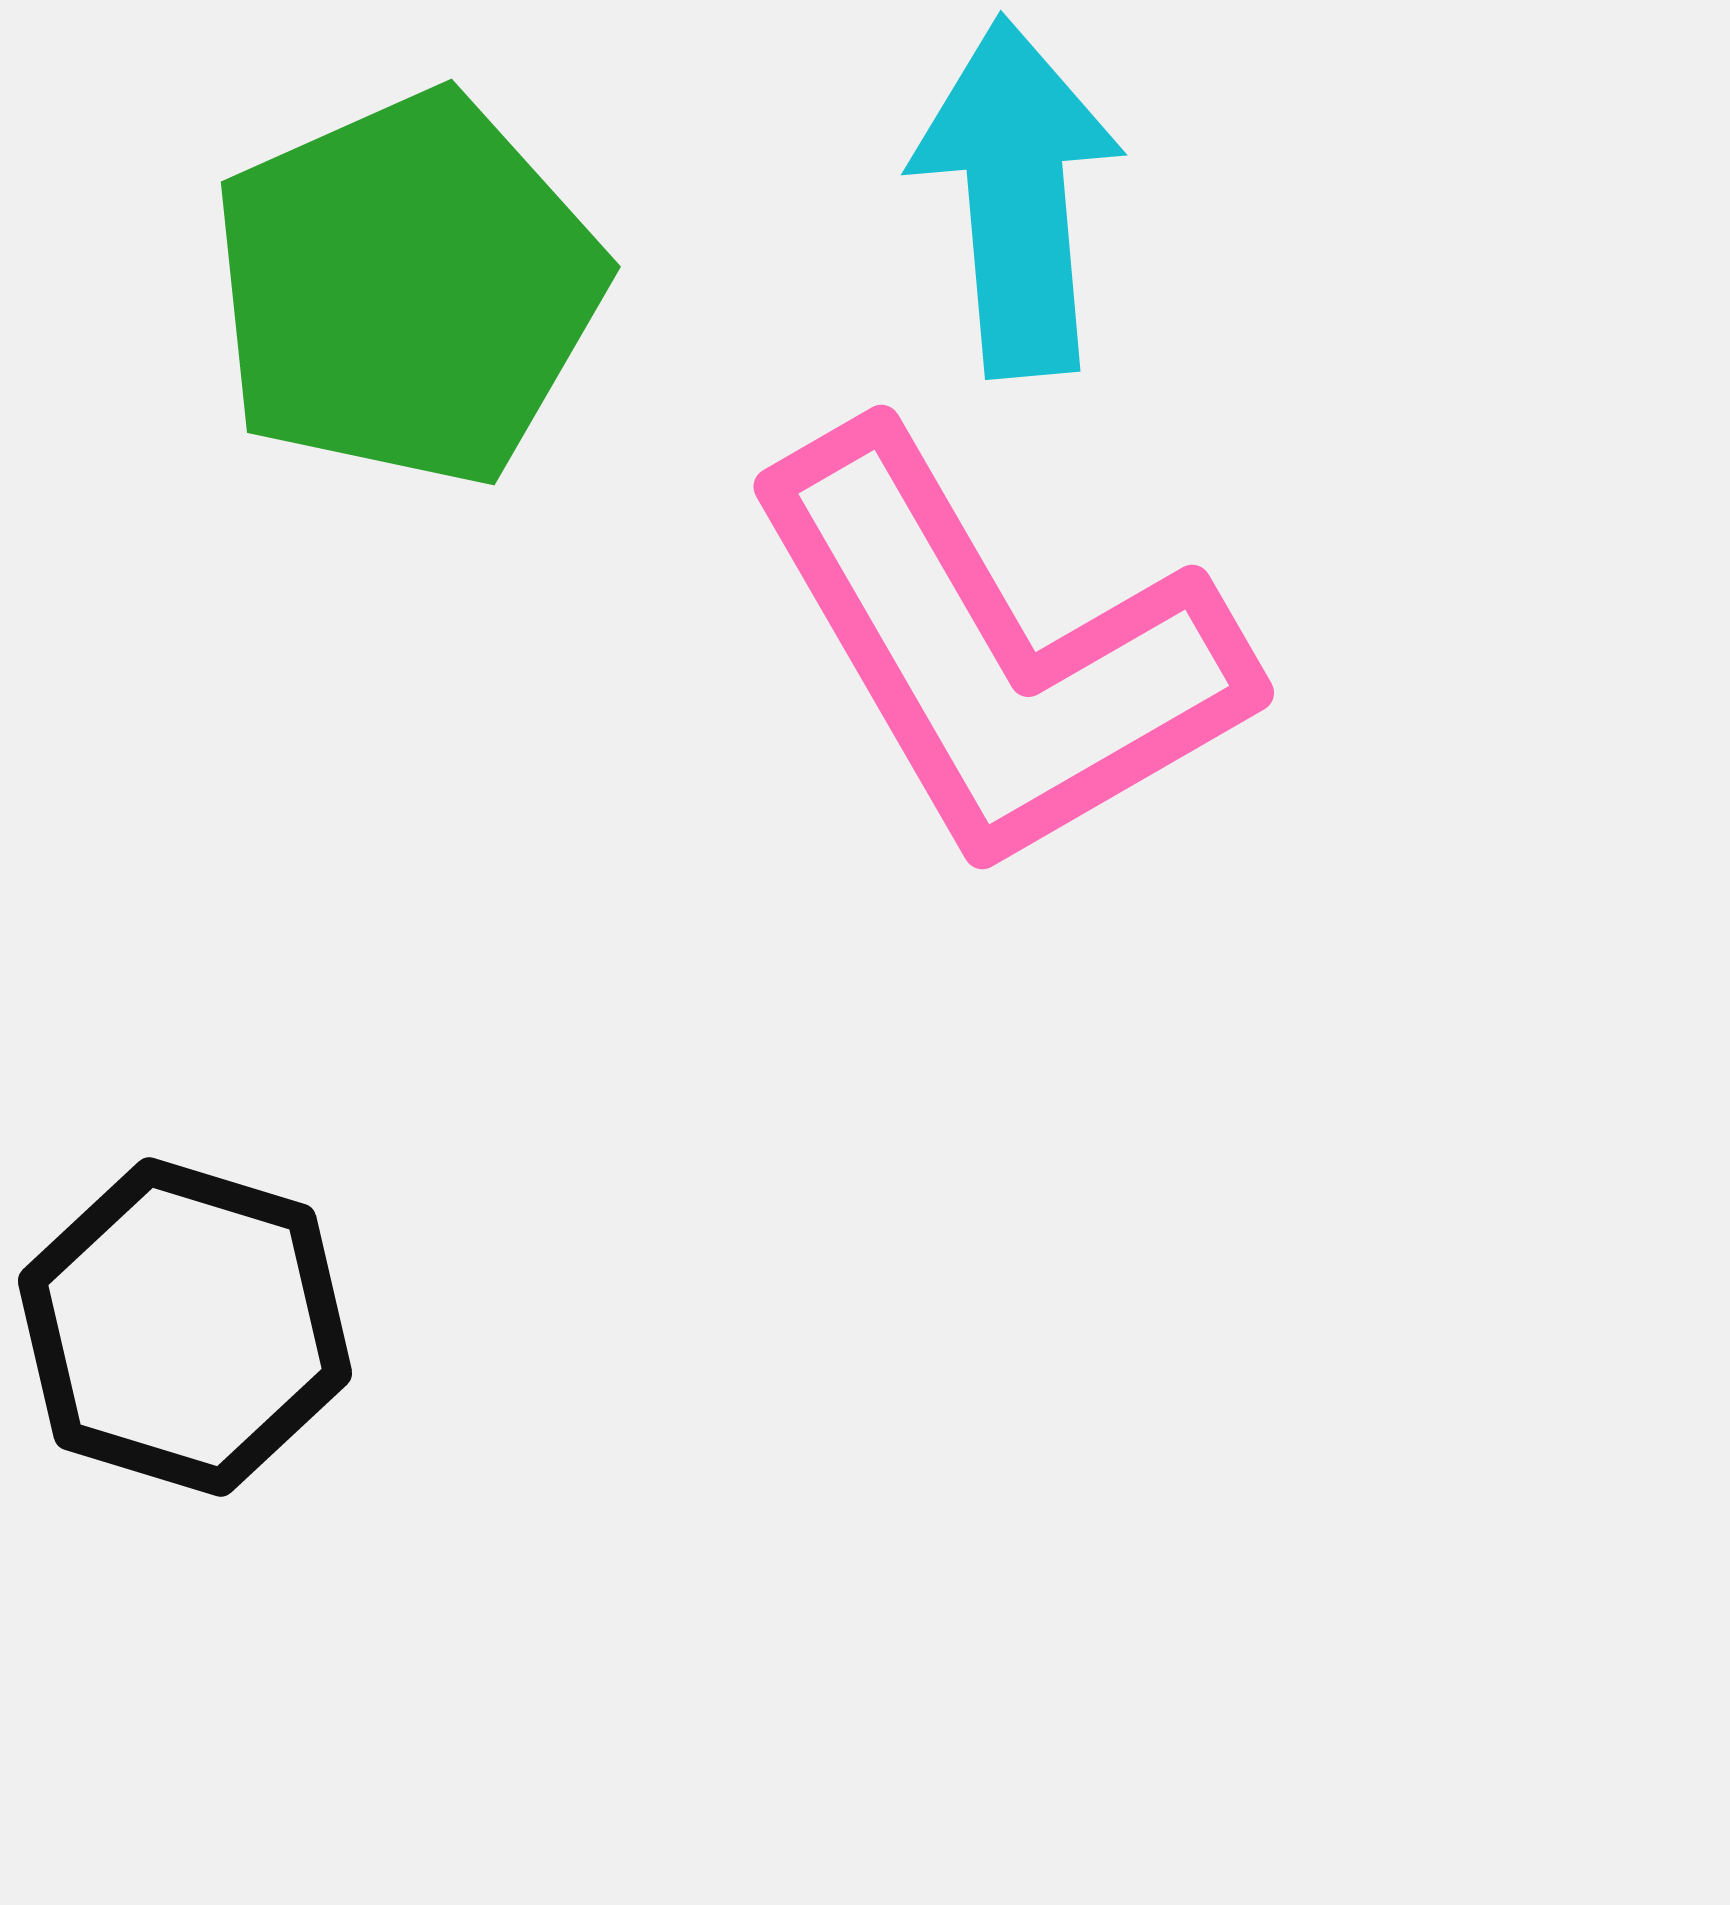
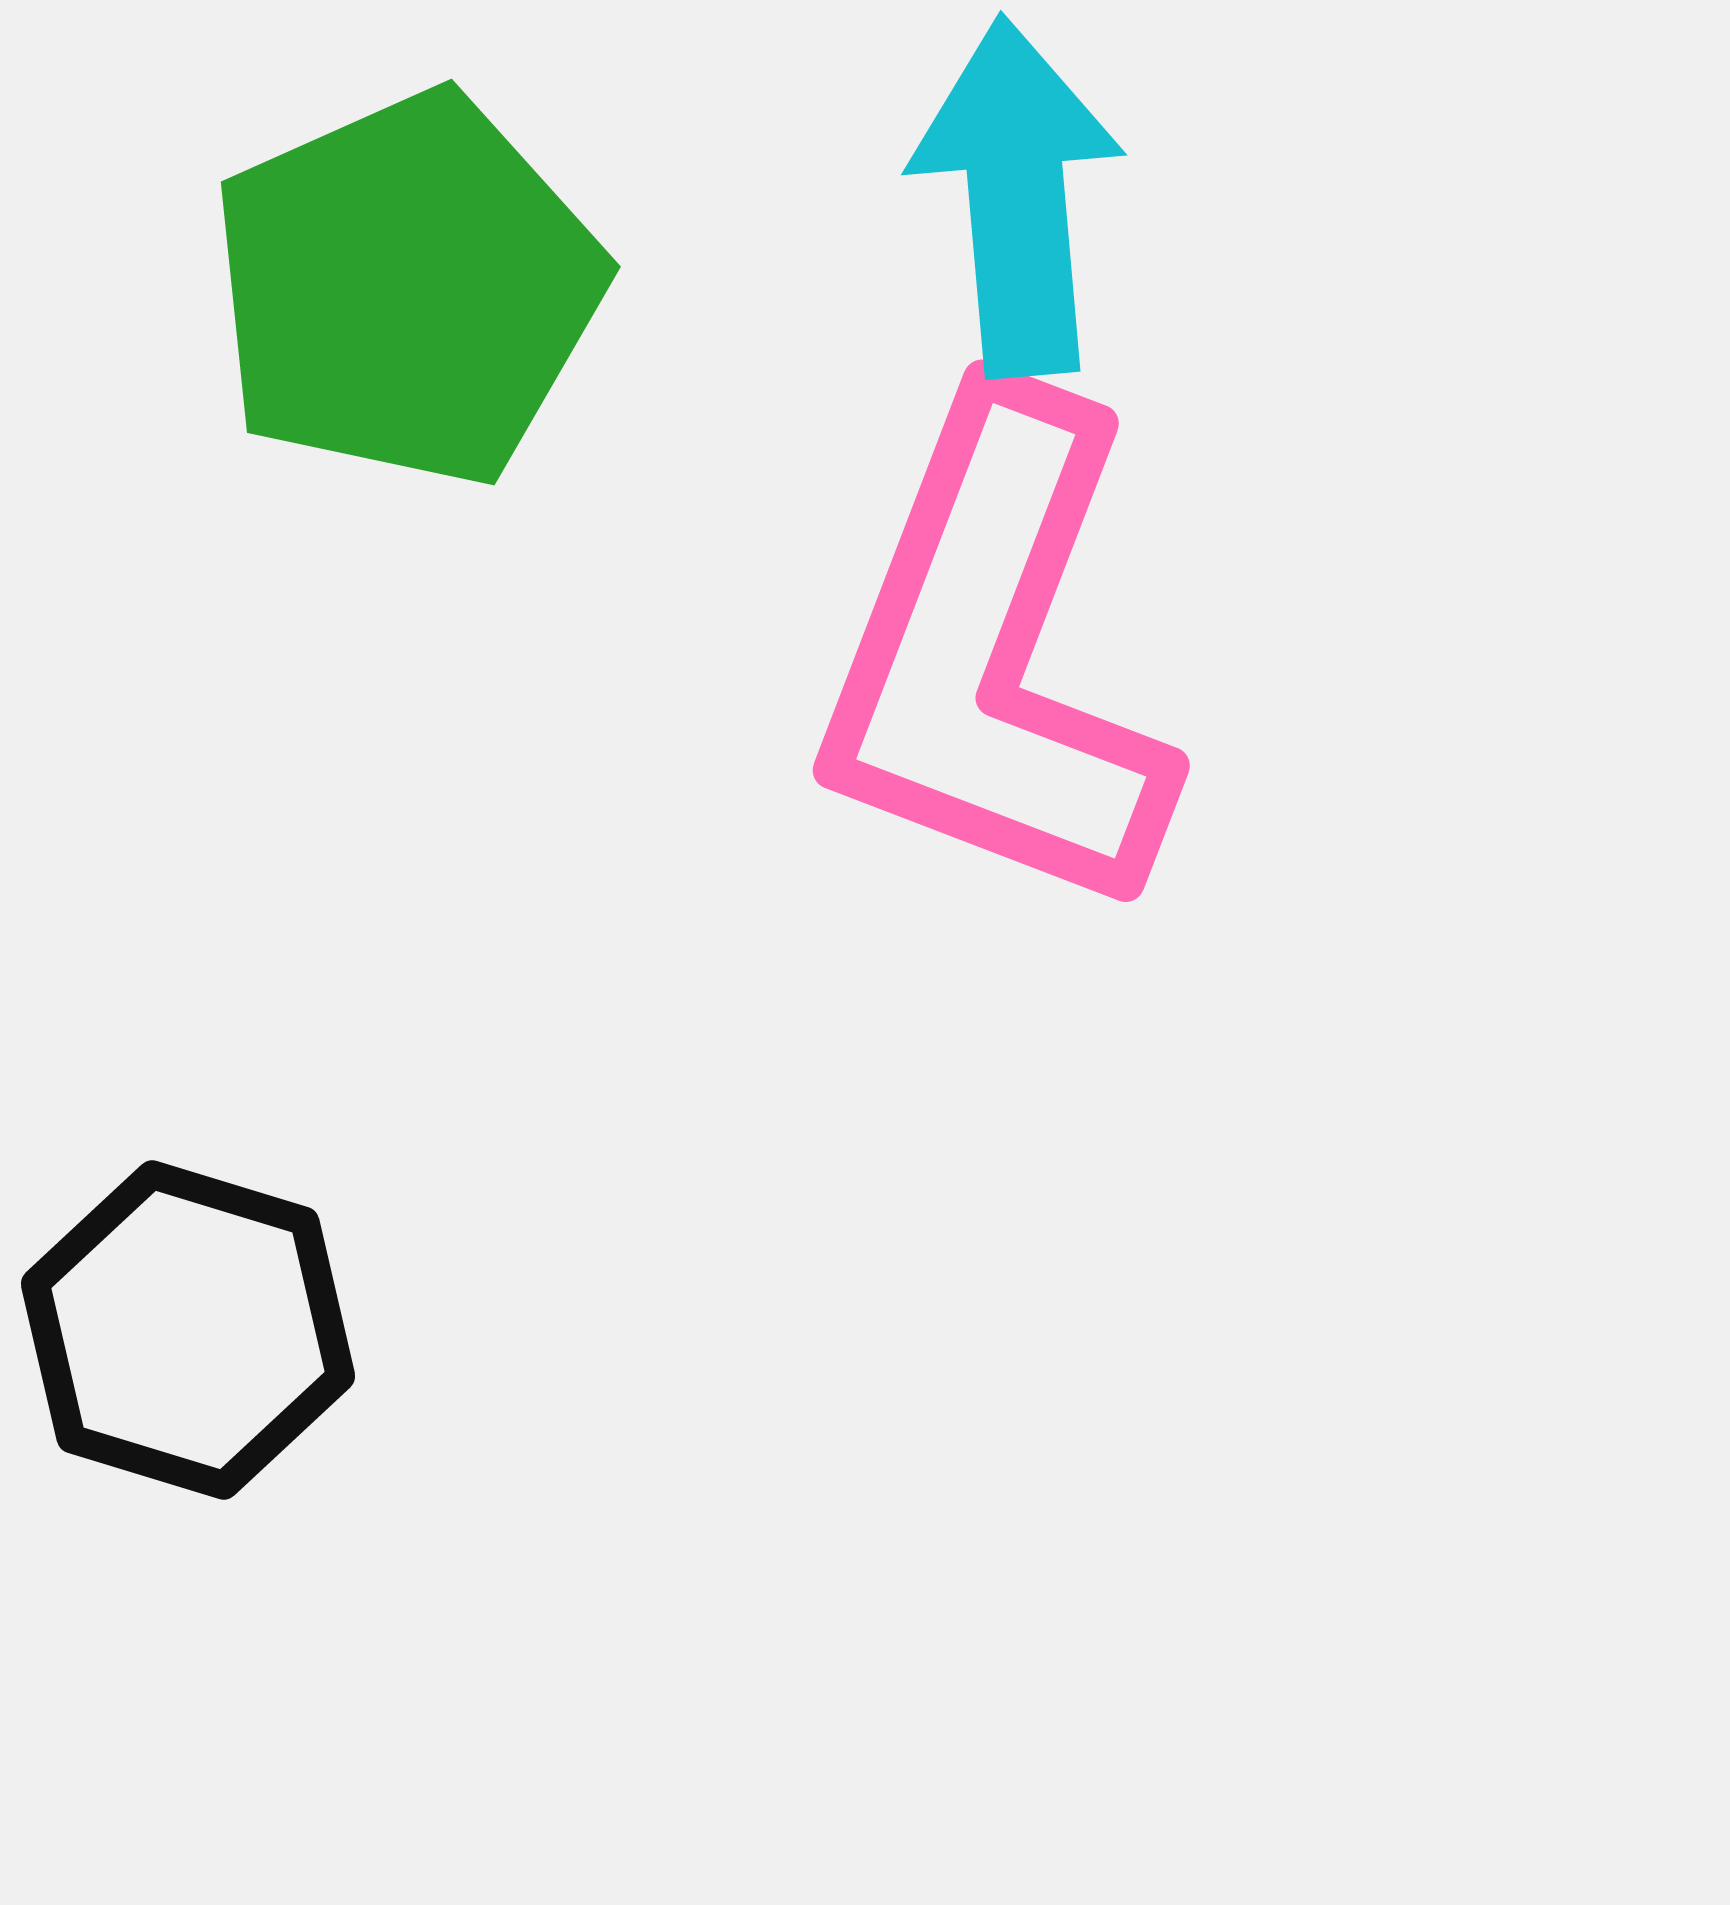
pink L-shape: moved 2 px left, 5 px down; rotated 51 degrees clockwise
black hexagon: moved 3 px right, 3 px down
